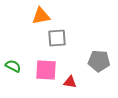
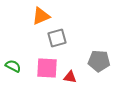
orange triangle: rotated 12 degrees counterclockwise
gray square: rotated 12 degrees counterclockwise
pink square: moved 1 px right, 2 px up
red triangle: moved 5 px up
